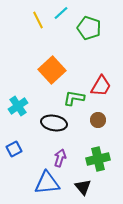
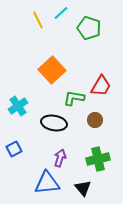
brown circle: moved 3 px left
black triangle: moved 1 px down
